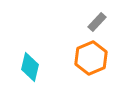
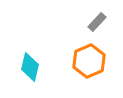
orange hexagon: moved 2 px left, 3 px down
